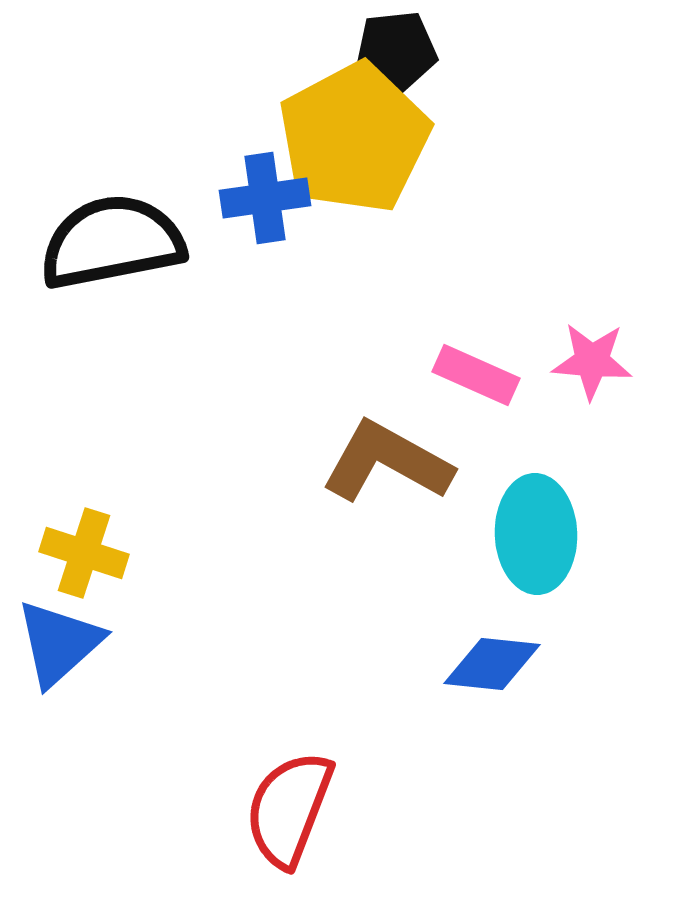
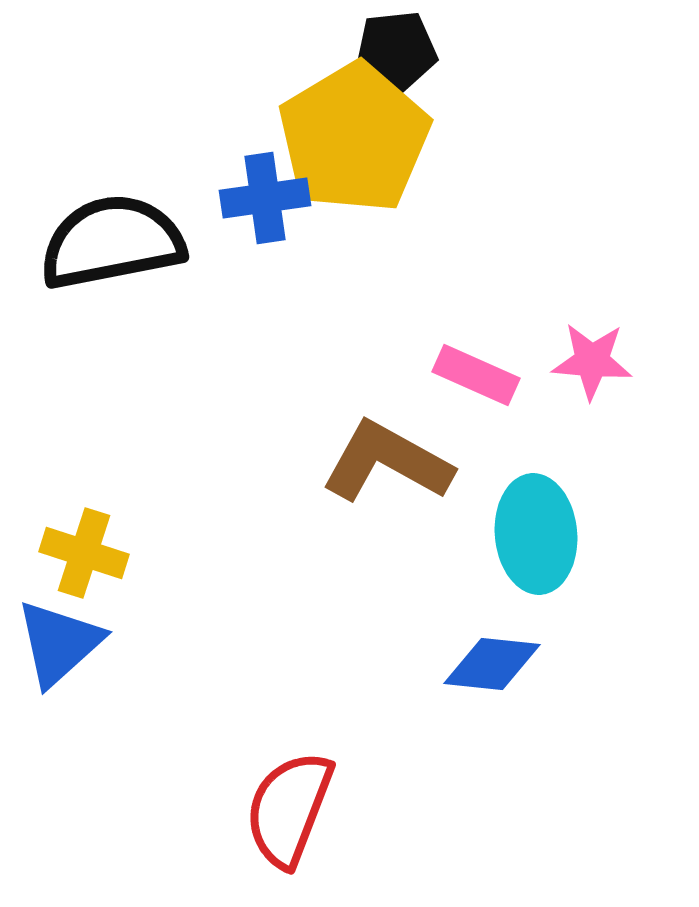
yellow pentagon: rotated 3 degrees counterclockwise
cyan ellipse: rotated 3 degrees counterclockwise
